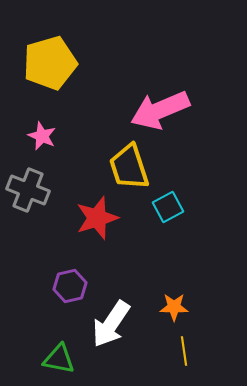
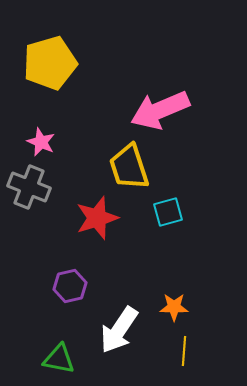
pink star: moved 1 px left, 6 px down
gray cross: moved 1 px right, 3 px up
cyan square: moved 5 px down; rotated 12 degrees clockwise
white arrow: moved 8 px right, 6 px down
yellow line: rotated 12 degrees clockwise
